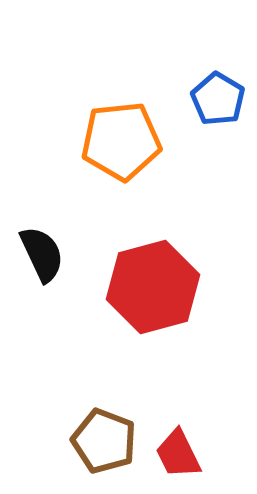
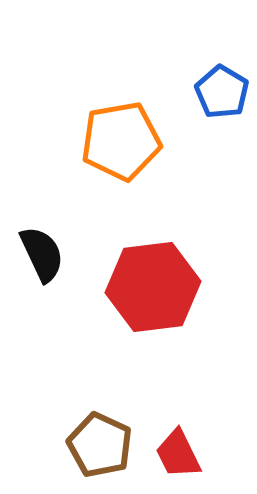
blue pentagon: moved 4 px right, 7 px up
orange pentagon: rotated 4 degrees counterclockwise
red hexagon: rotated 8 degrees clockwise
brown pentagon: moved 4 px left, 4 px down; rotated 4 degrees clockwise
